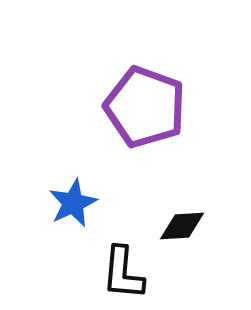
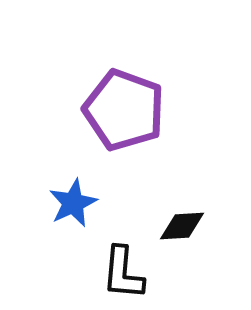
purple pentagon: moved 21 px left, 3 px down
